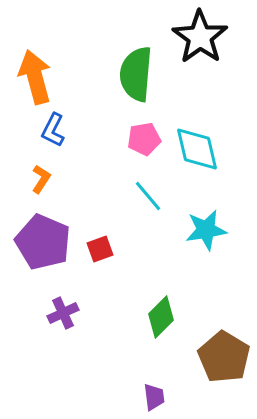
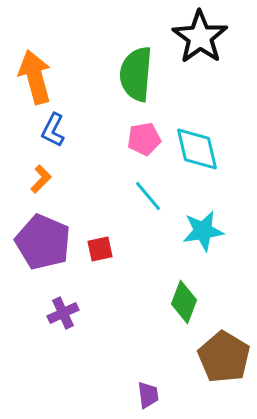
orange L-shape: rotated 12 degrees clockwise
cyan star: moved 3 px left, 1 px down
red square: rotated 8 degrees clockwise
green diamond: moved 23 px right, 15 px up; rotated 24 degrees counterclockwise
purple trapezoid: moved 6 px left, 2 px up
